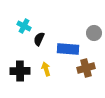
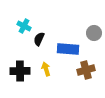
brown cross: moved 2 px down
